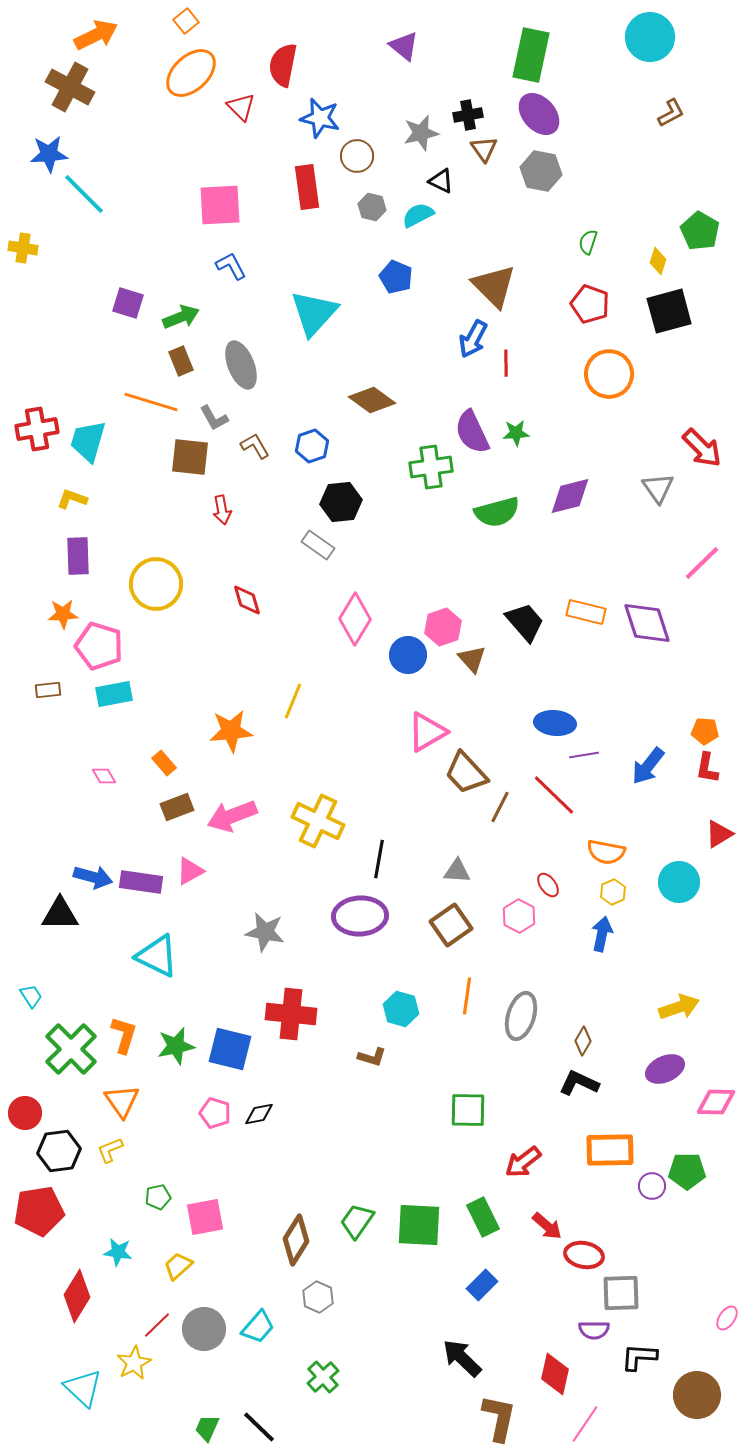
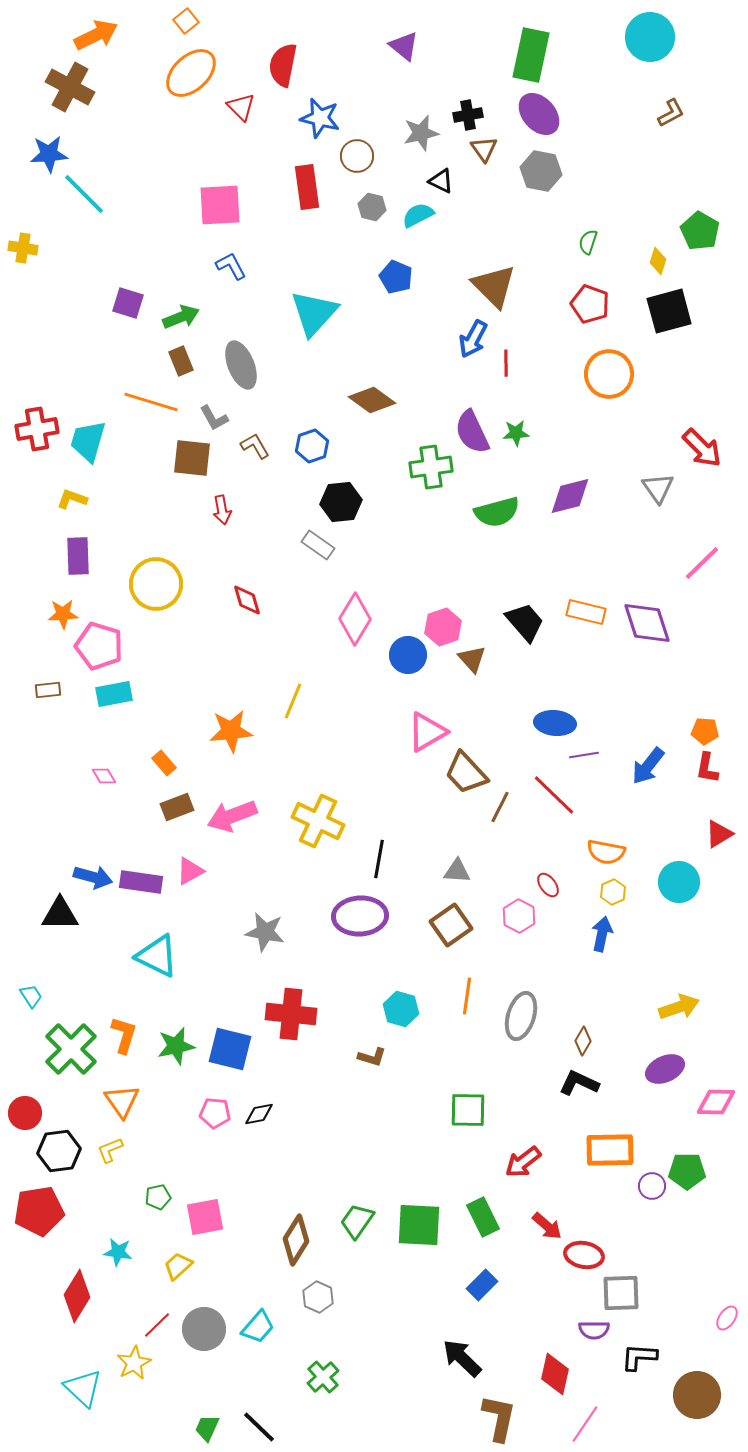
brown square at (190, 457): moved 2 px right, 1 px down
pink pentagon at (215, 1113): rotated 12 degrees counterclockwise
